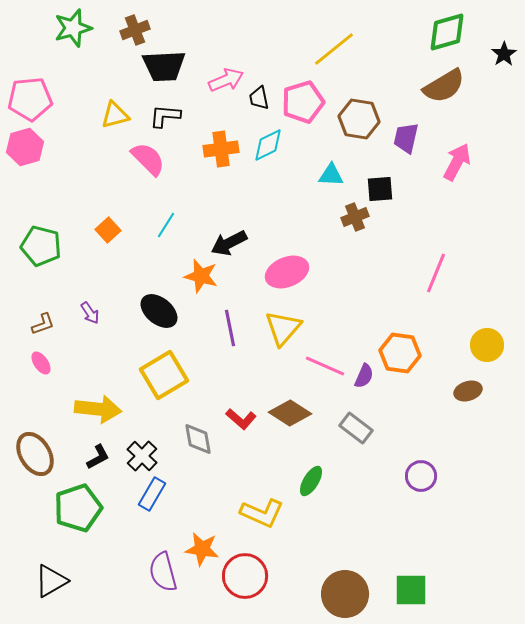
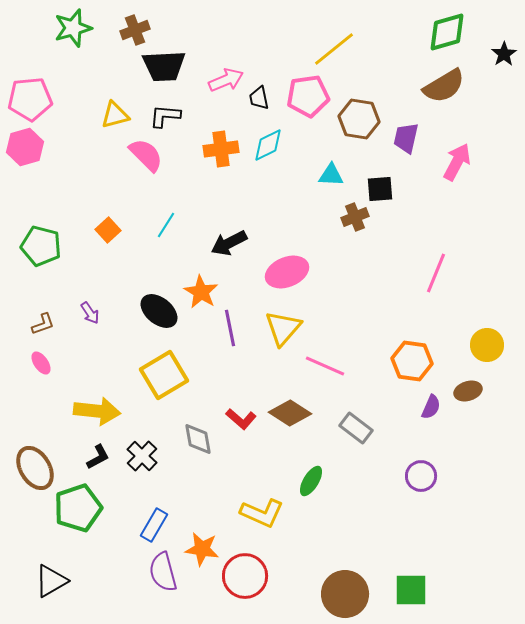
pink pentagon at (303, 102): moved 5 px right, 6 px up; rotated 9 degrees clockwise
pink semicircle at (148, 159): moved 2 px left, 4 px up
orange star at (201, 276): moved 16 px down; rotated 16 degrees clockwise
orange hexagon at (400, 353): moved 12 px right, 8 px down
purple semicircle at (364, 376): moved 67 px right, 31 px down
yellow arrow at (98, 409): moved 1 px left, 2 px down
brown ellipse at (35, 454): moved 14 px down
blue rectangle at (152, 494): moved 2 px right, 31 px down
